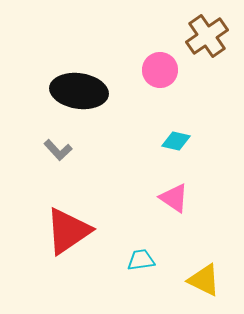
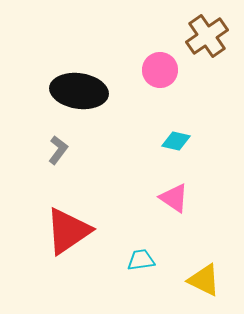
gray L-shape: rotated 100 degrees counterclockwise
